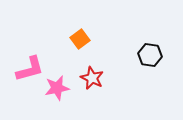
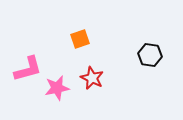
orange square: rotated 18 degrees clockwise
pink L-shape: moved 2 px left
